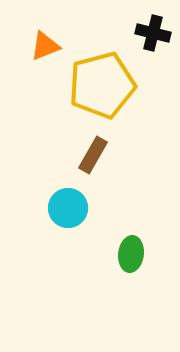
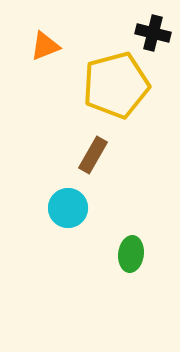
yellow pentagon: moved 14 px right
